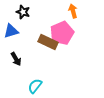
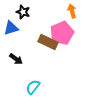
orange arrow: moved 1 px left
blue triangle: moved 3 px up
black arrow: rotated 24 degrees counterclockwise
cyan semicircle: moved 2 px left, 1 px down
